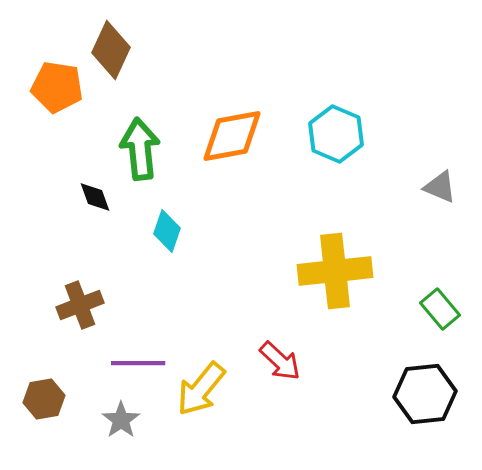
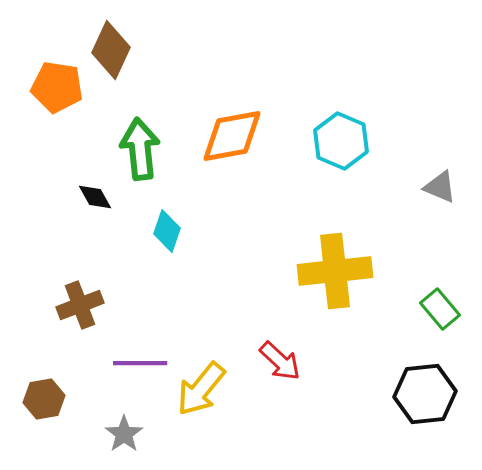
cyan hexagon: moved 5 px right, 7 px down
black diamond: rotated 9 degrees counterclockwise
purple line: moved 2 px right
gray star: moved 3 px right, 14 px down
